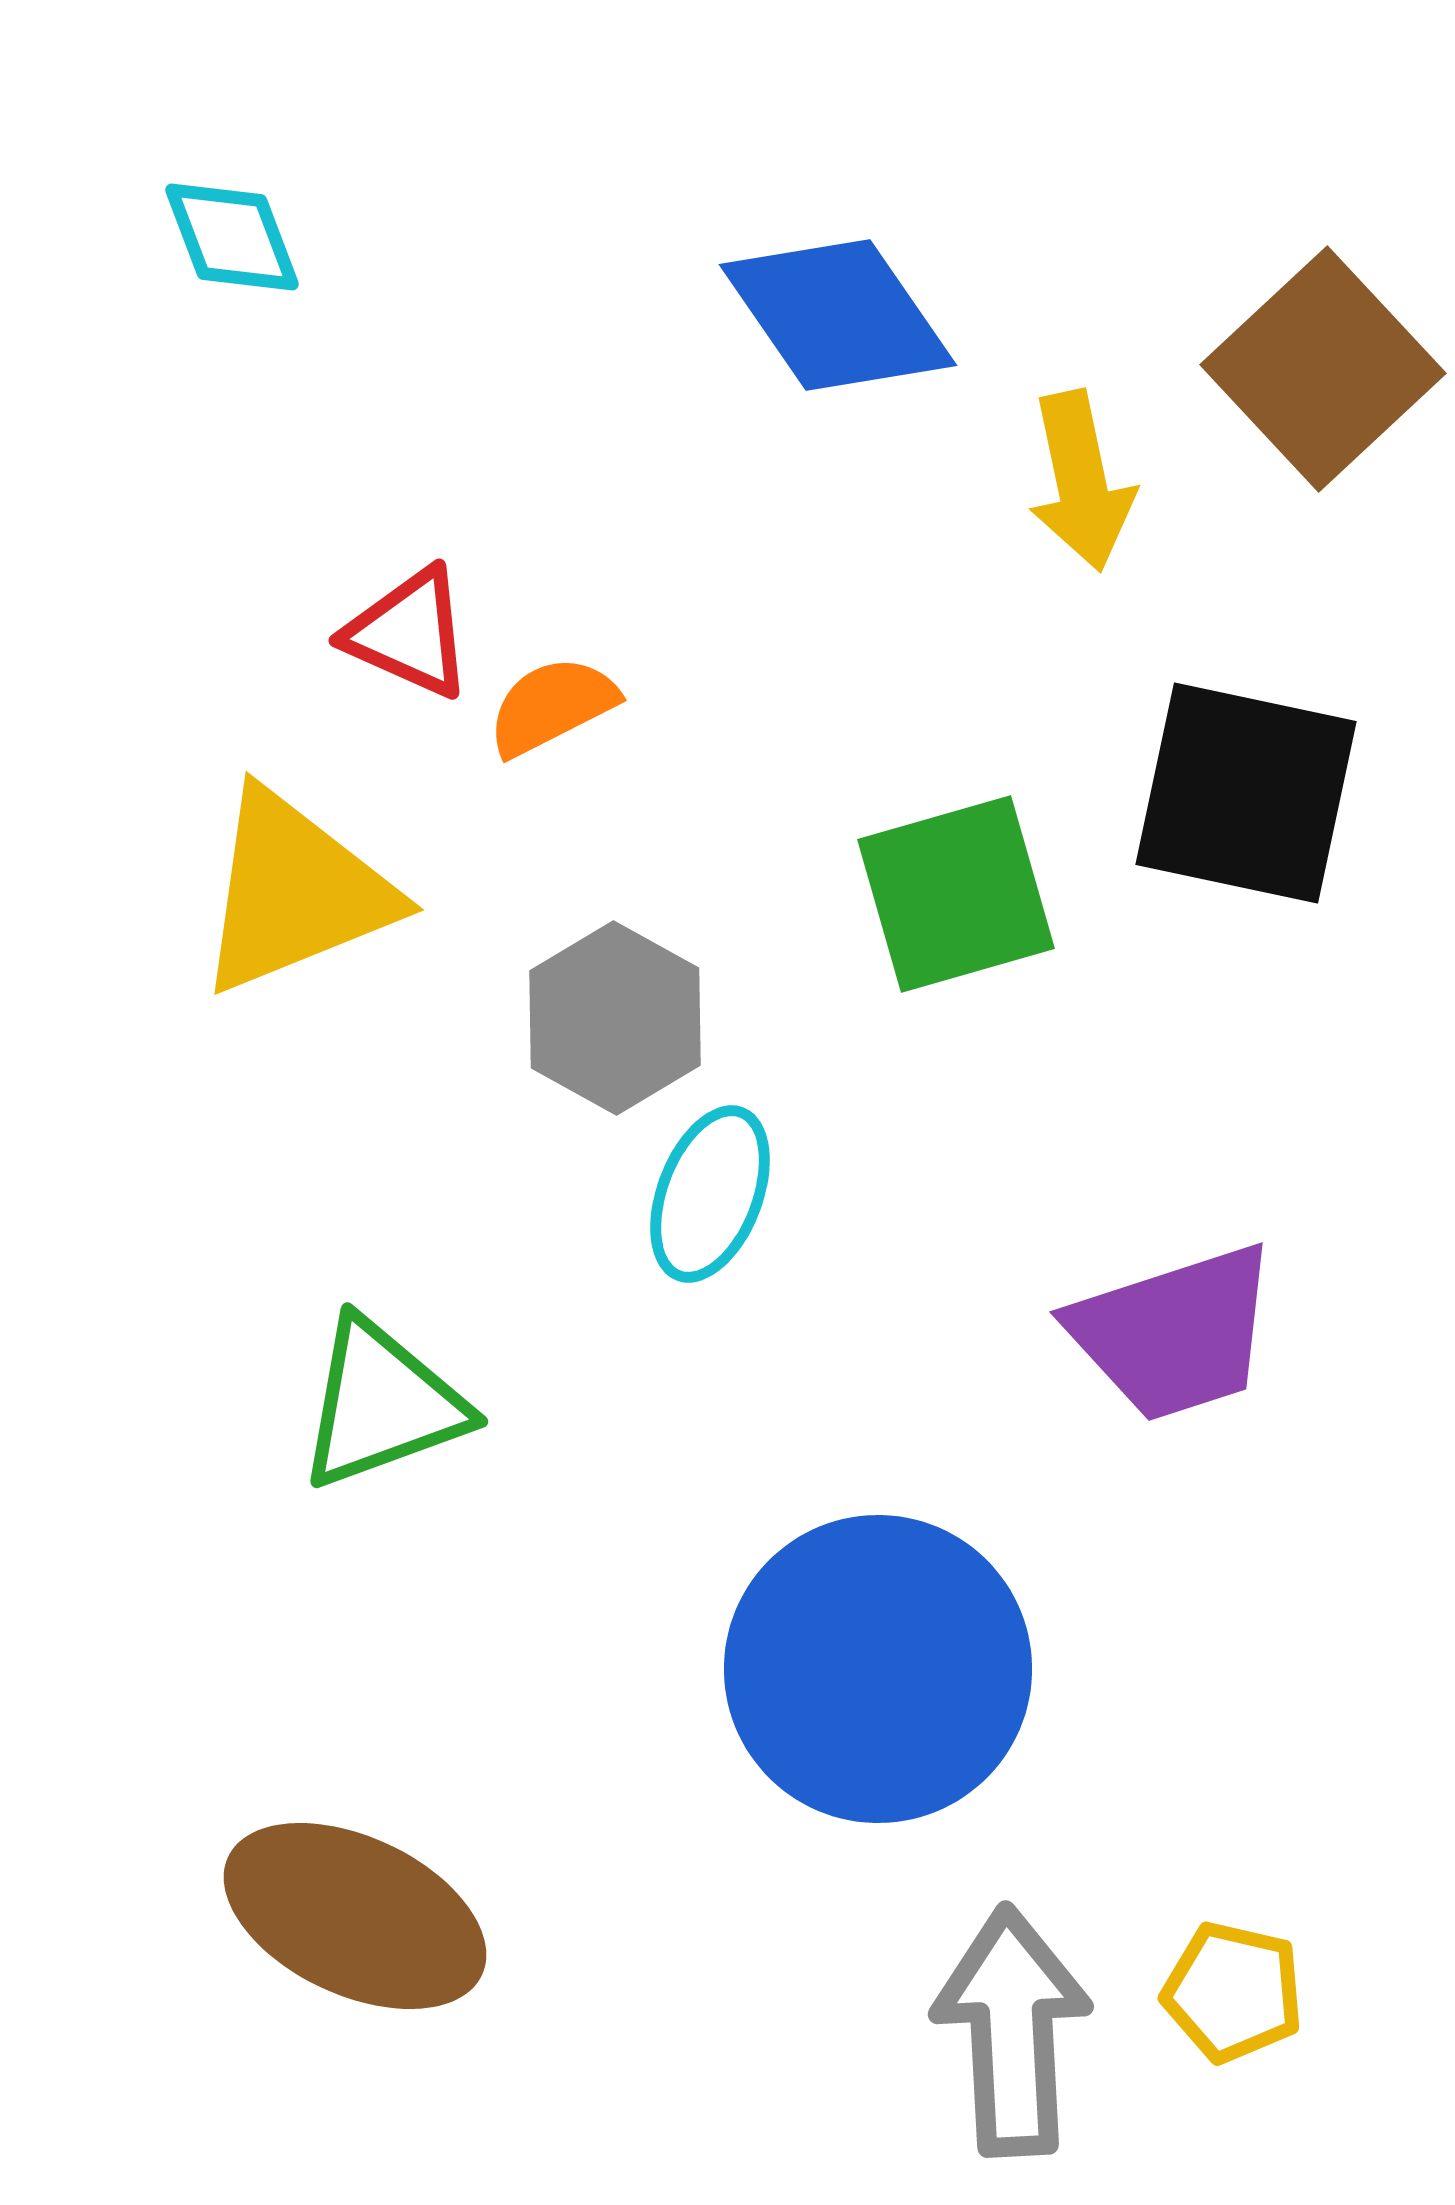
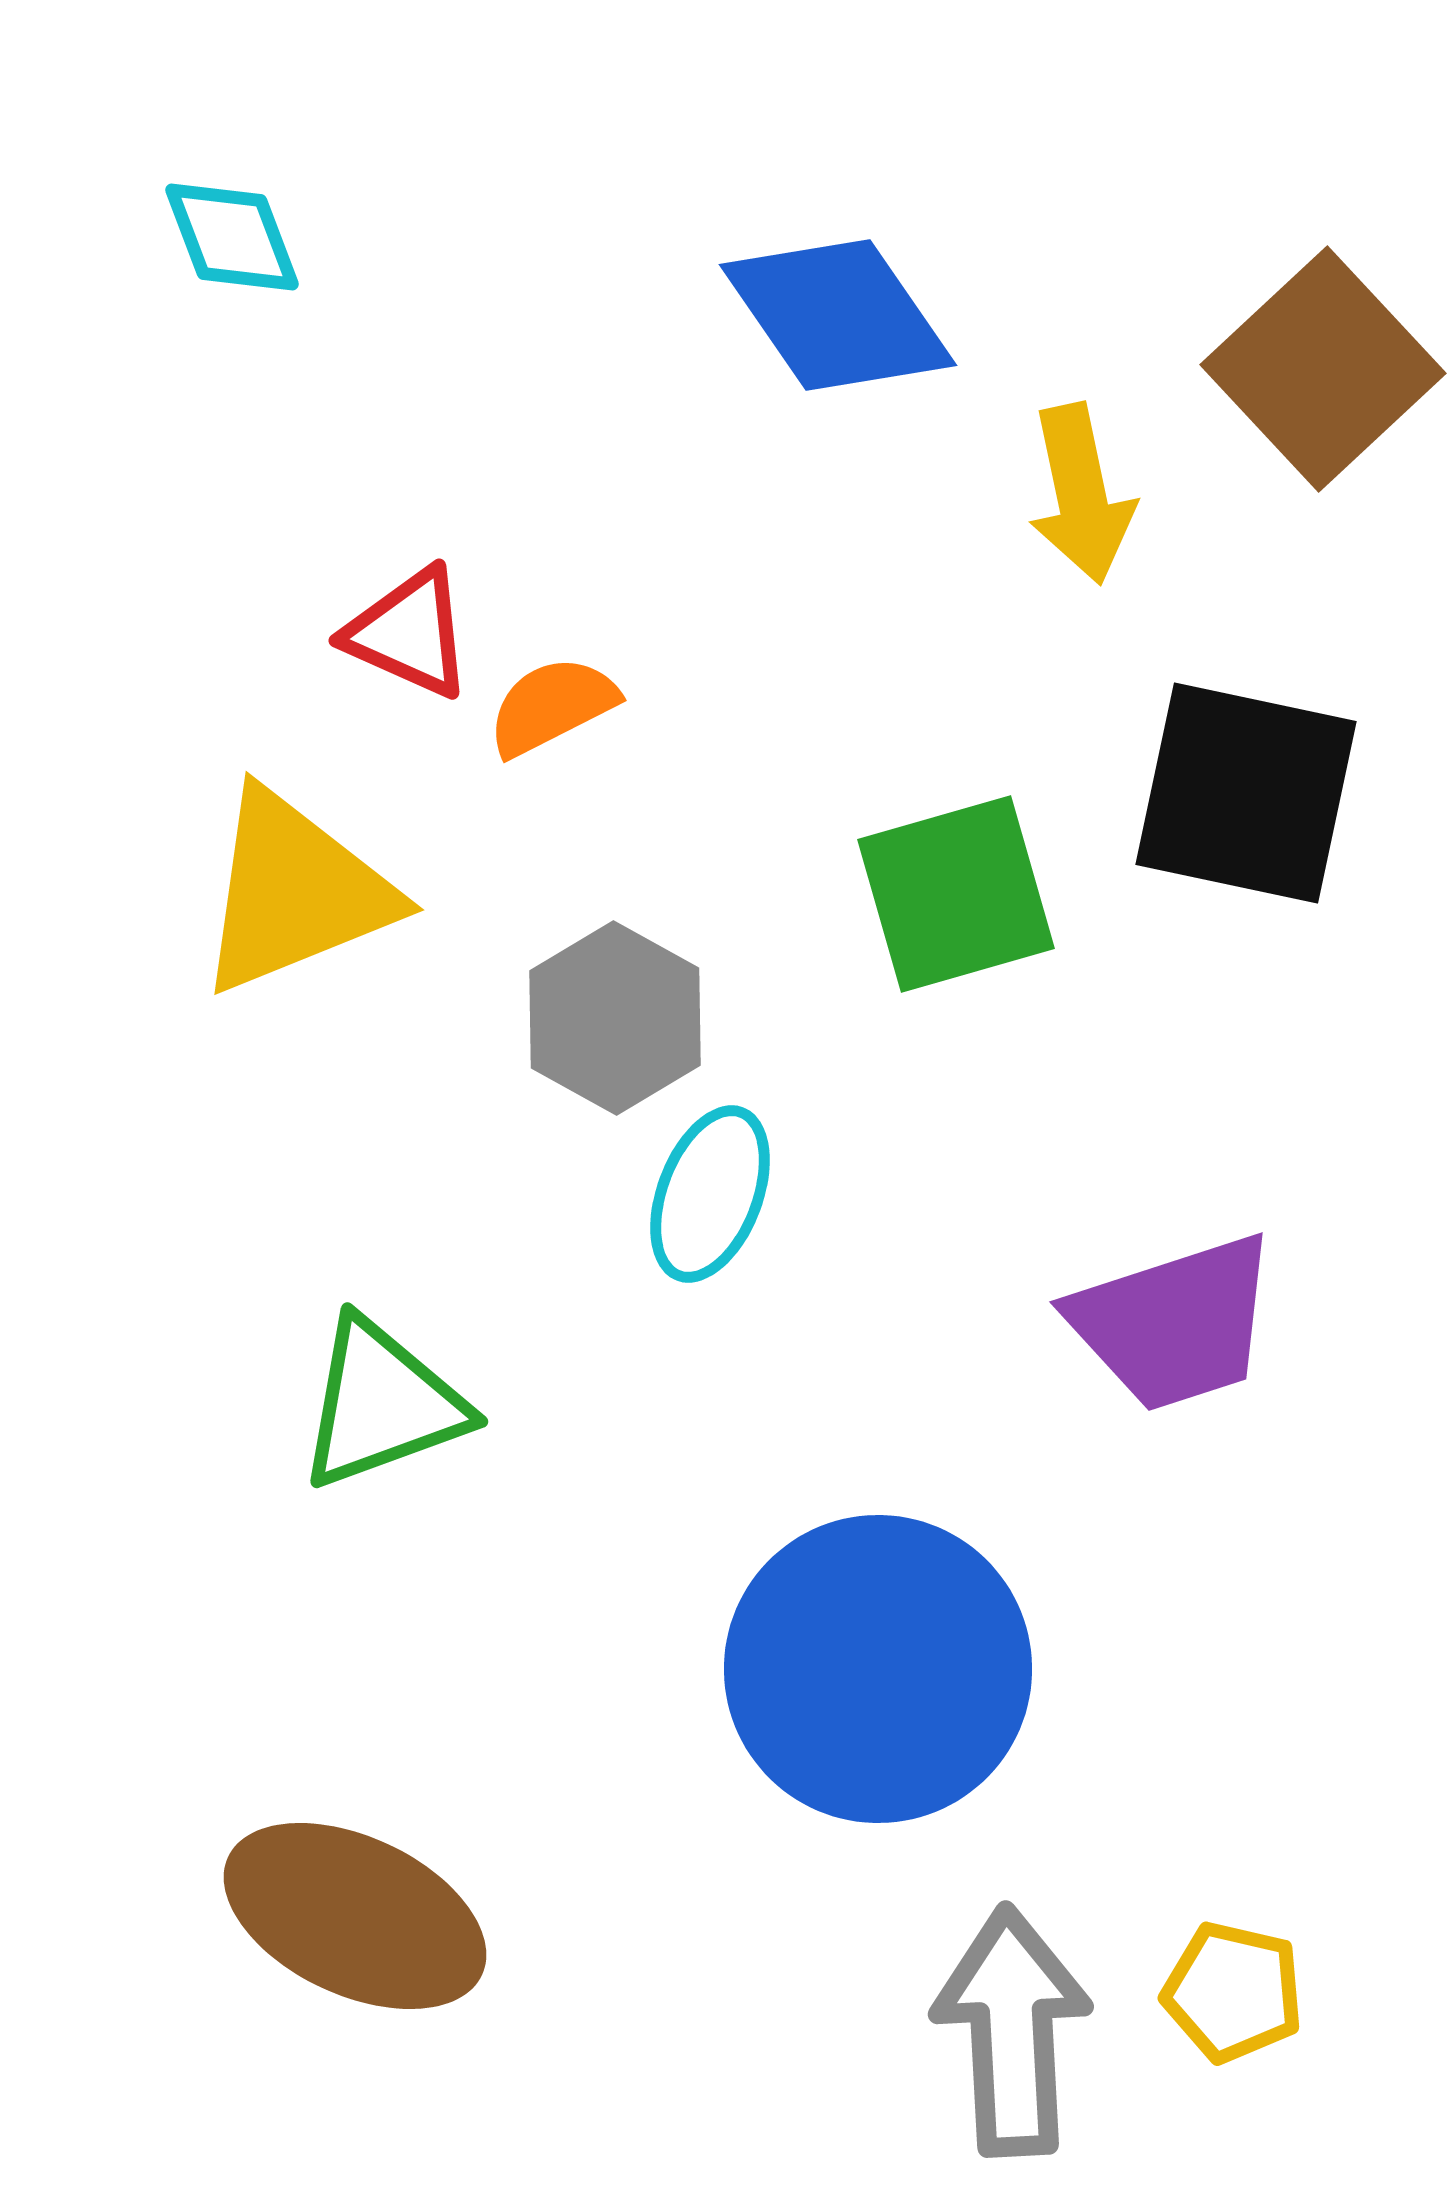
yellow arrow: moved 13 px down
purple trapezoid: moved 10 px up
